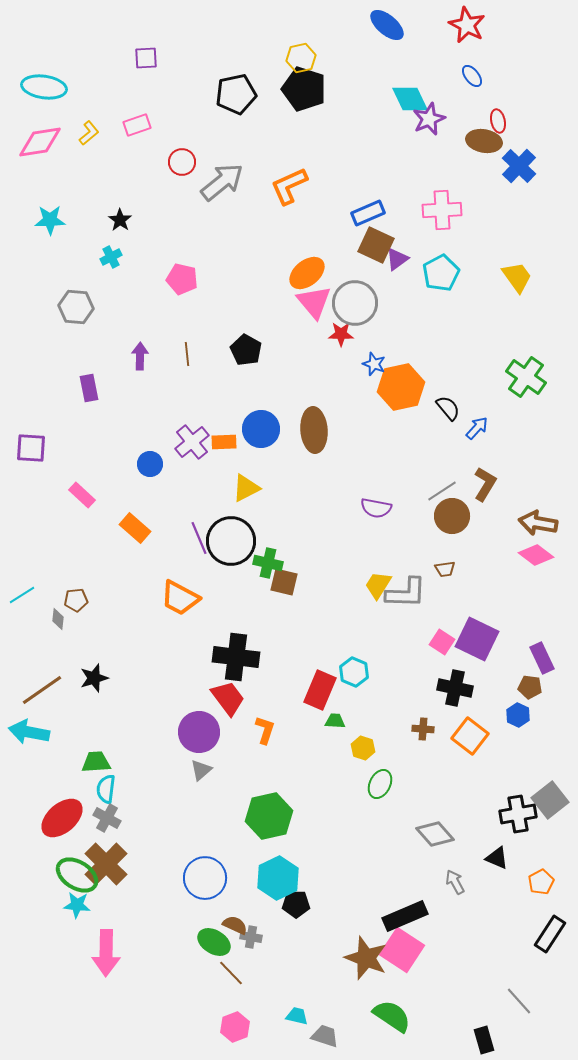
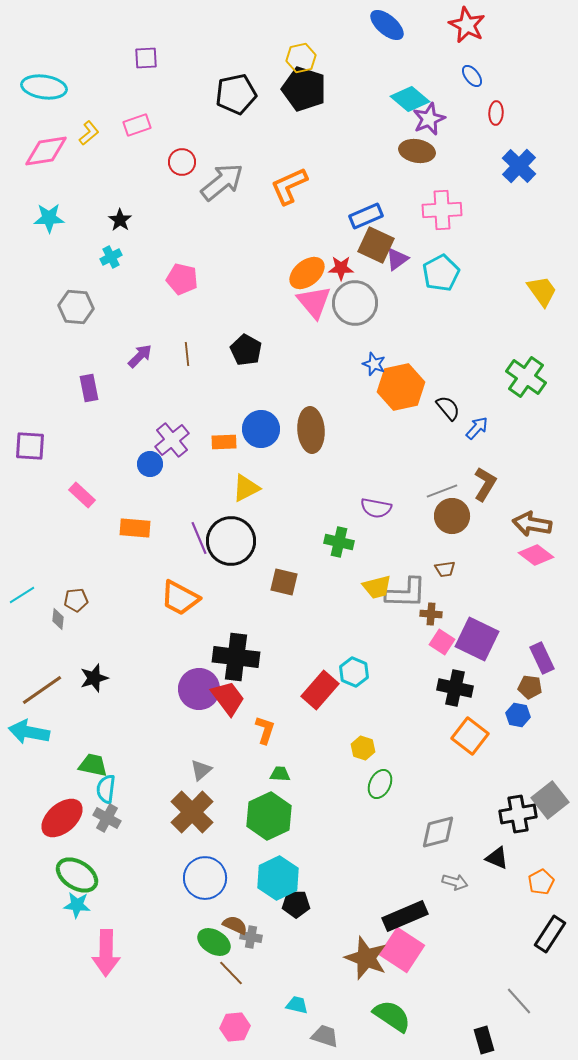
cyan diamond at (410, 99): rotated 24 degrees counterclockwise
red ellipse at (498, 121): moved 2 px left, 8 px up; rotated 15 degrees clockwise
brown ellipse at (484, 141): moved 67 px left, 10 px down
pink diamond at (40, 142): moved 6 px right, 9 px down
blue rectangle at (368, 213): moved 2 px left, 3 px down
cyan star at (50, 220): moved 1 px left, 2 px up
yellow trapezoid at (517, 277): moved 25 px right, 14 px down
red star at (341, 334): moved 66 px up
purple arrow at (140, 356): rotated 44 degrees clockwise
brown ellipse at (314, 430): moved 3 px left
purple cross at (192, 442): moved 20 px left, 2 px up
purple square at (31, 448): moved 1 px left, 2 px up
gray line at (442, 491): rotated 12 degrees clockwise
brown arrow at (538, 523): moved 6 px left, 1 px down
orange rectangle at (135, 528): rotated 36 degrees counterclockwise
green cross at (268, 563): moved 71 px right, 21 px up
yellow trapezoid at (378, 585): moved 1 px left, 2 px down; rotated 136 degrees counterclockwise
red rectangle at (320, 690): rotated 18 degrees clockwise
blue hexagon at (518, 715): rotated 15 degrees counterclockwise
green trapezoid at (335, 721): moved 55 px left, 53 px down
brown cross at (423, 729): moved 8 px right, 115 px up
purple circle at (199, 732): moved 43 px up
green trapezoid at (96, 762): moved 3 px left, 3 px down; rotated 16 degrees clockwise
green hexagon at (269, 816): rotated 12 degrees counterclockwise
gray diamond at (435, 834): moved 3 px right, 2 px up; rotated 63 degrees counterclockwise
brown cross at (106, 864): moved 86 px right, 52 px up
gray arrow at (455, 882): rotated 135 degrees clockwise
cyan trapezoid at (297, 1016): moved 11 px up
pink hexagon at (235, 1027): rotated 16 degrees clockwise
